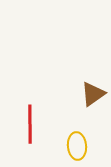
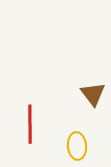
brown triangle: rotated 32 degrees counterclockwise
